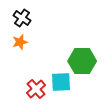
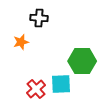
black cross: moved 17 px right; rotated 30 degrees counterclockwise
orange star: moved 1 px right
cyan square: moved 2 px down
